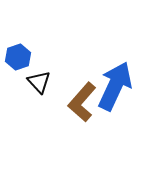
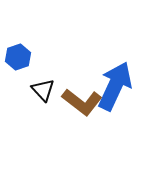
black triangle: moved 4 px right, 8 px down
brown L-shape: rotated 93 degrees counterclockwise
